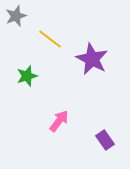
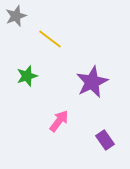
purple star: moved 23 px down; rotated 20 degrees clockwise
